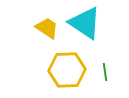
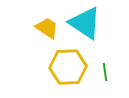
yellow hexagon: moved 1 px right, 3 px up
